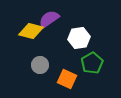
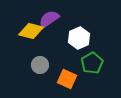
white hexagon: rotated 15 degrees counterclockwise
